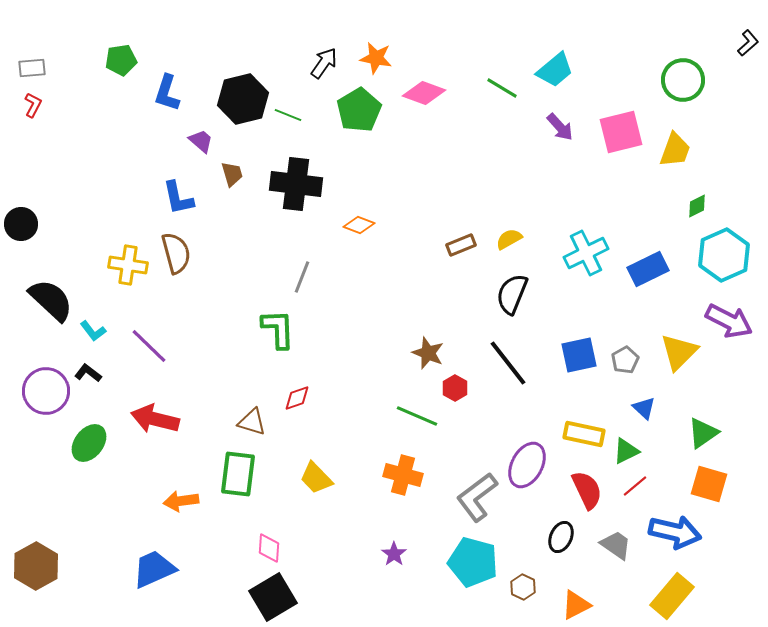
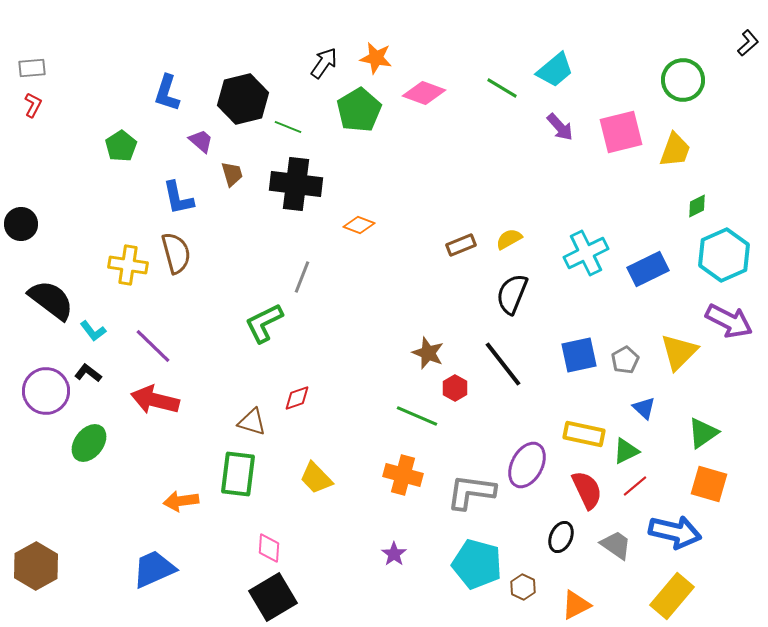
green pentagon at (121, 60): moved 86 px down; rotated 24 degrees counterclockwise
green line at (288, 115): moved 12 px down
black semicircle at (51, 300): rotated 6 degrees counterclockwise
green L-shape at (278, 329): moved 14 px left, 6 px up; rotated 114 degrees counterclockwise
purple line at (149, 346): moved 4 px right
black line at (508, 363): moved 5 px left, 1 px down
red arrow at (155, 419): moved 19 px up
gray L-shape at (477, 497): moved 6 px left, 5 px up; rotated 45 degrees clockwise
cyan pentagon at (473, 562): moved 4 px right, 2 px down
